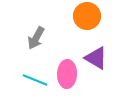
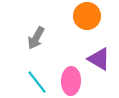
purple triangle: moved 3 px right, 1 px down
pink ellipse: moved 4 px right, 7 px down
cyan line: moved 2 px right, 2 px down; rotated 30 degrees clockwise
